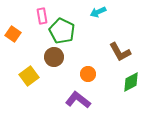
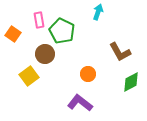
cyan arrow: rotated 133 degrees clockwise
pink rectangle: moved 3 px left, 4 px down
brown circle: moved 9 px left, 3 px up
purple L-shape: moved 2 px right, 3 px down
